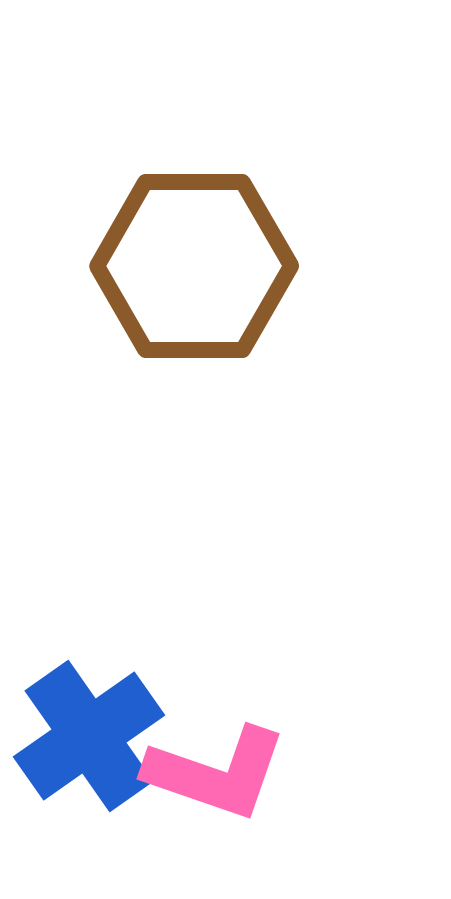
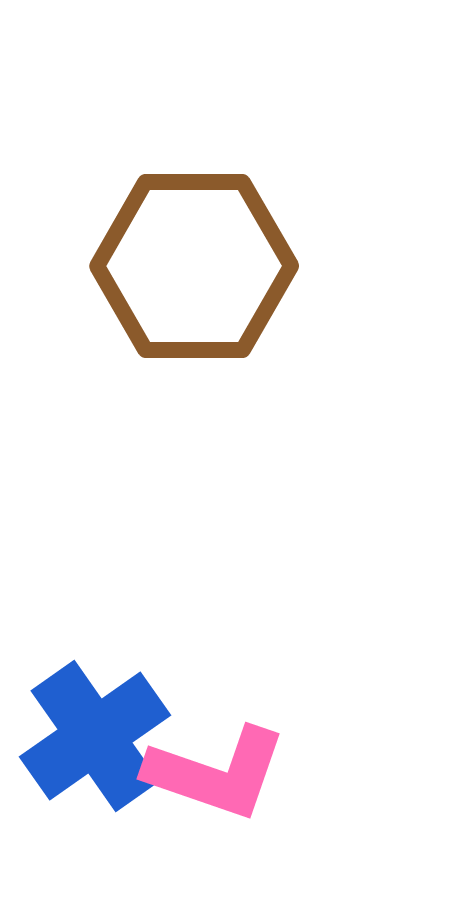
blue cross: moved 6 px right
